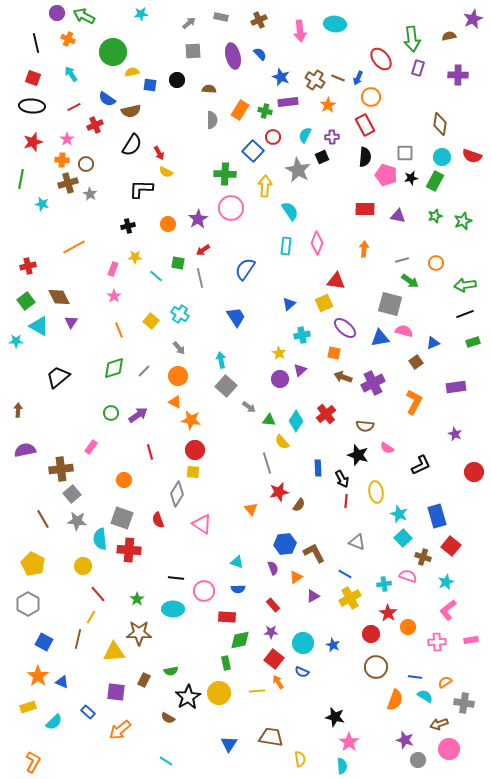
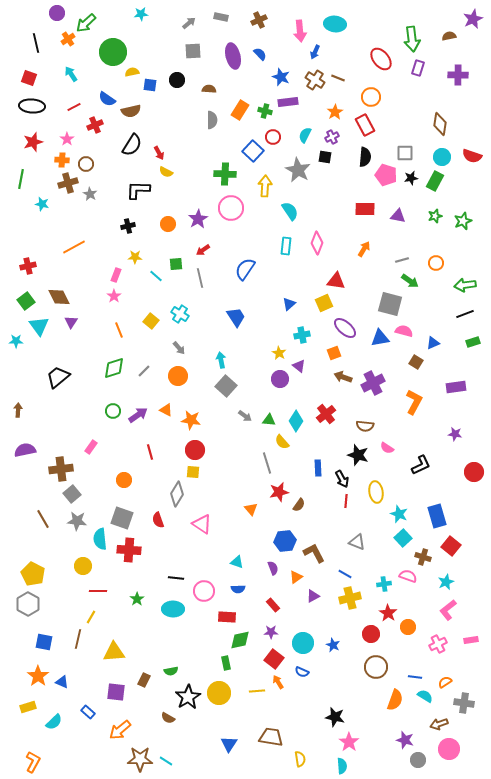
green arrow at (84, 16): moved 2 px right, 7 px down; rotated 70 degrees counterclockwise
orange cross at (68, 39): rotated 32 degrees clockwise
red square at (33, 78): moved 4 px left
blue arrow at (358, 78): moved 43 px left, 26 px up
orange star at (328, 105): moved 7 px right, 7 px down
purple cross at (332, 137): rotated 24 degrees counterclockwise
black square at (322, 157): moved 3 px right; rotated 32 degrees clockwise
black L-shape at (141, 189): moved 3 px left, 1 px down
orange arrow at (364, 249): rotated 28 degrees clockwise
green square at (178, 263): moved 2 px left, 1 px down; rotated 16 degrees counterclockwise
pink rectangle at (113, 269): moved 3 px right, 6 px down
cyan triangle at (39, 326): rotated 25 degrees clockwise
orange square at (334, 353): rotated 32 degrees counterclockwise
brown square at (416, 362): rotated 24 degrees counterclockwise
purple triangle at (300, 370): moved 1 px left, 4 px up; rotated 40 degrees counterclockwise
orange triangle at (175, 402): moved 9 px left, 8 px down
gray arrow at (249, 407): moved 4 px left, 9 px down
green circle at (111, 413): moved 2 px right, 2 px up
purple star at (455, 434): rotated 16 degrees counterclockwise
blue hexagon at (285, 544): moved 3 px up
yellow pentagon at (33, 564): moved 10 px down
red line at (98, 594): moved 3 px up; rotated 48 degrees counterclockwise
yellow cross at (350, 598): rotated 15 degrees clockwise
brown star at (139, 633): moved 1 px right, 126 px down
blue square at (44, 642): rotated 18 degrees counterclockwise
pink cross at (437, 642): moved 1 px right, 2 px down; rotated 24 degrees counterclockwise
